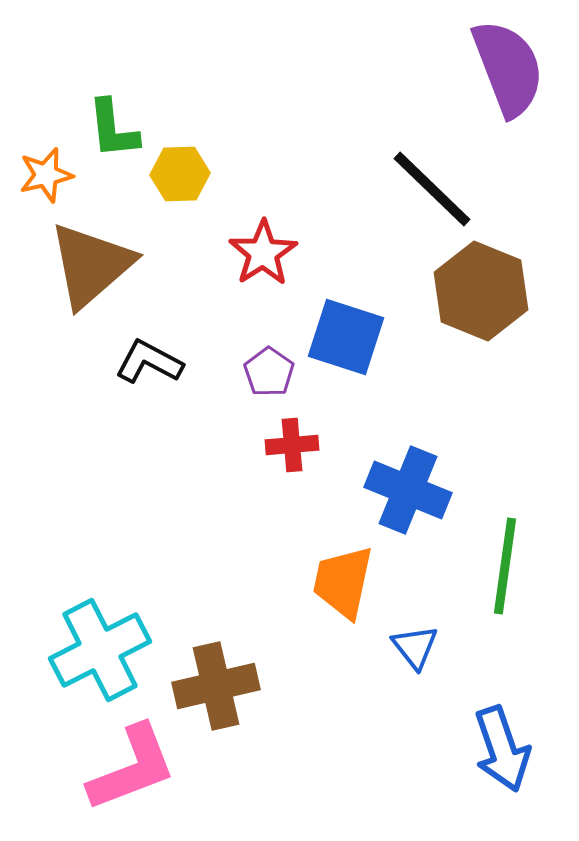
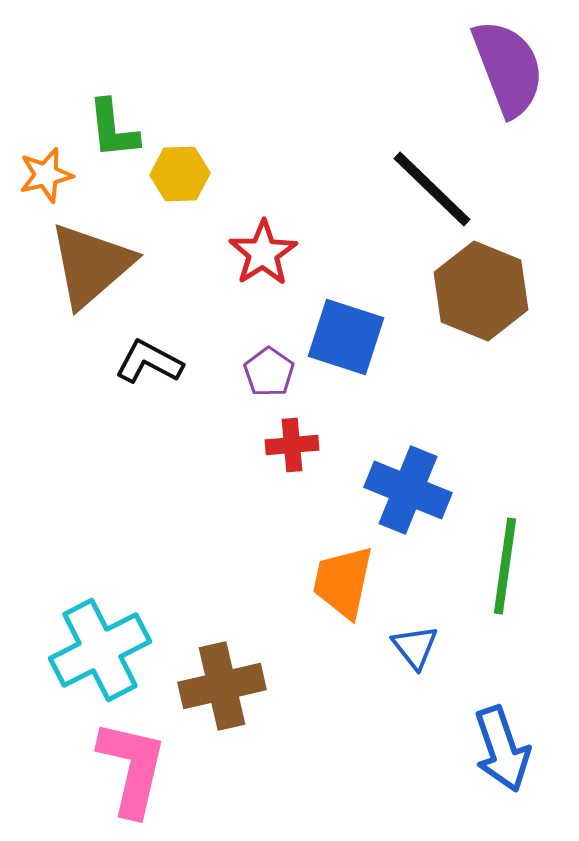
brown cross: moved 6 px right
pink L-shape: rotated 56 degrees counterclockwise
